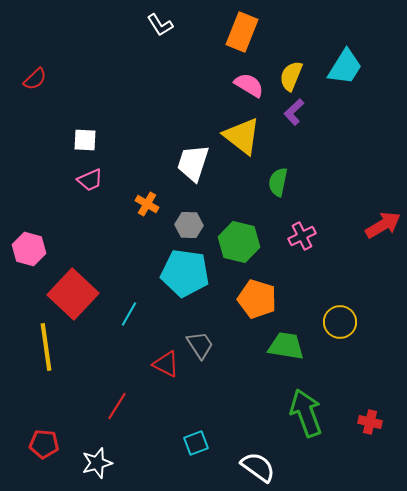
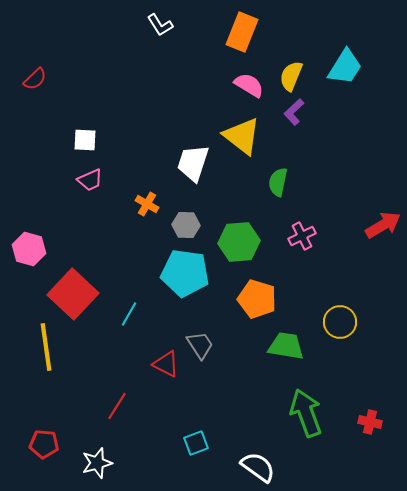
gray hexagon: moved 3 px left
green hexagon: rotated 18 degrees counterclockwise
